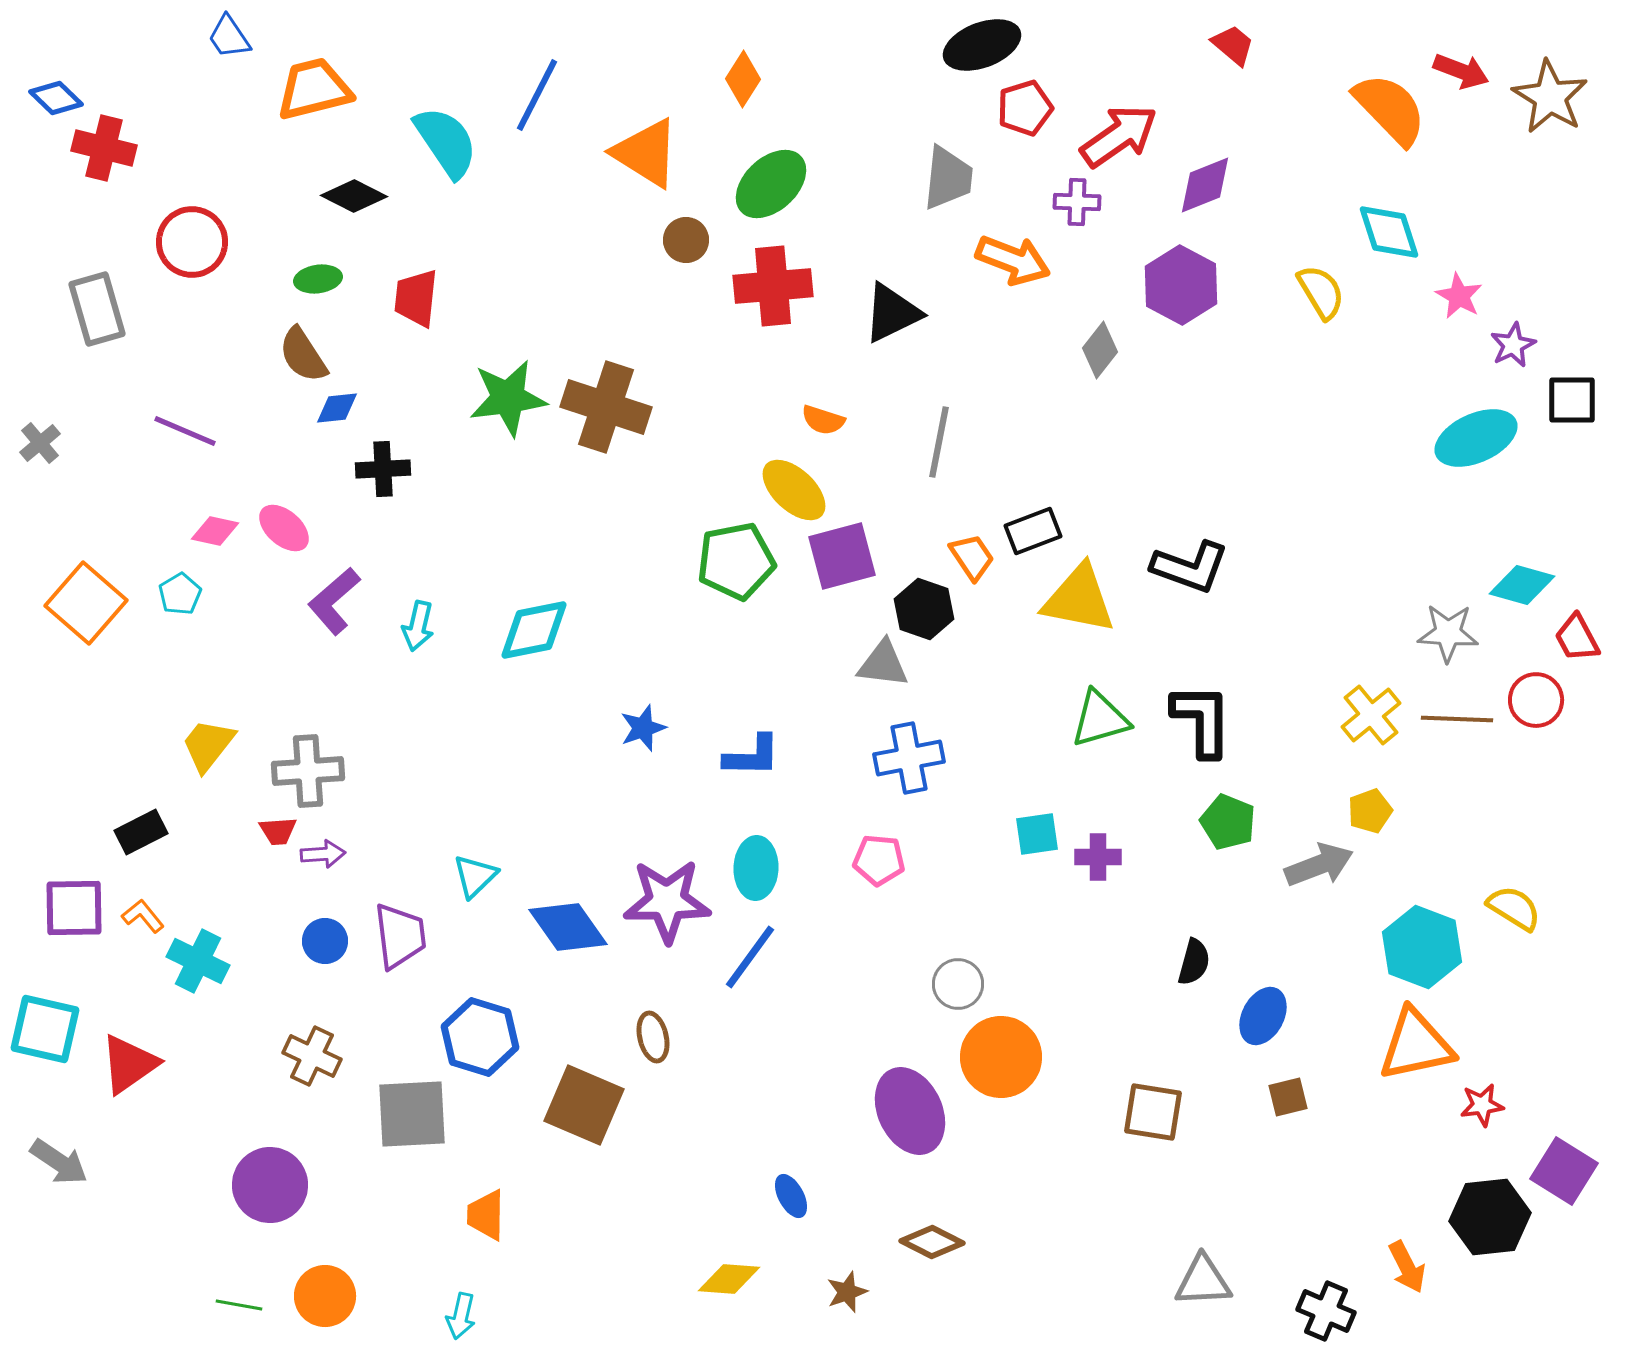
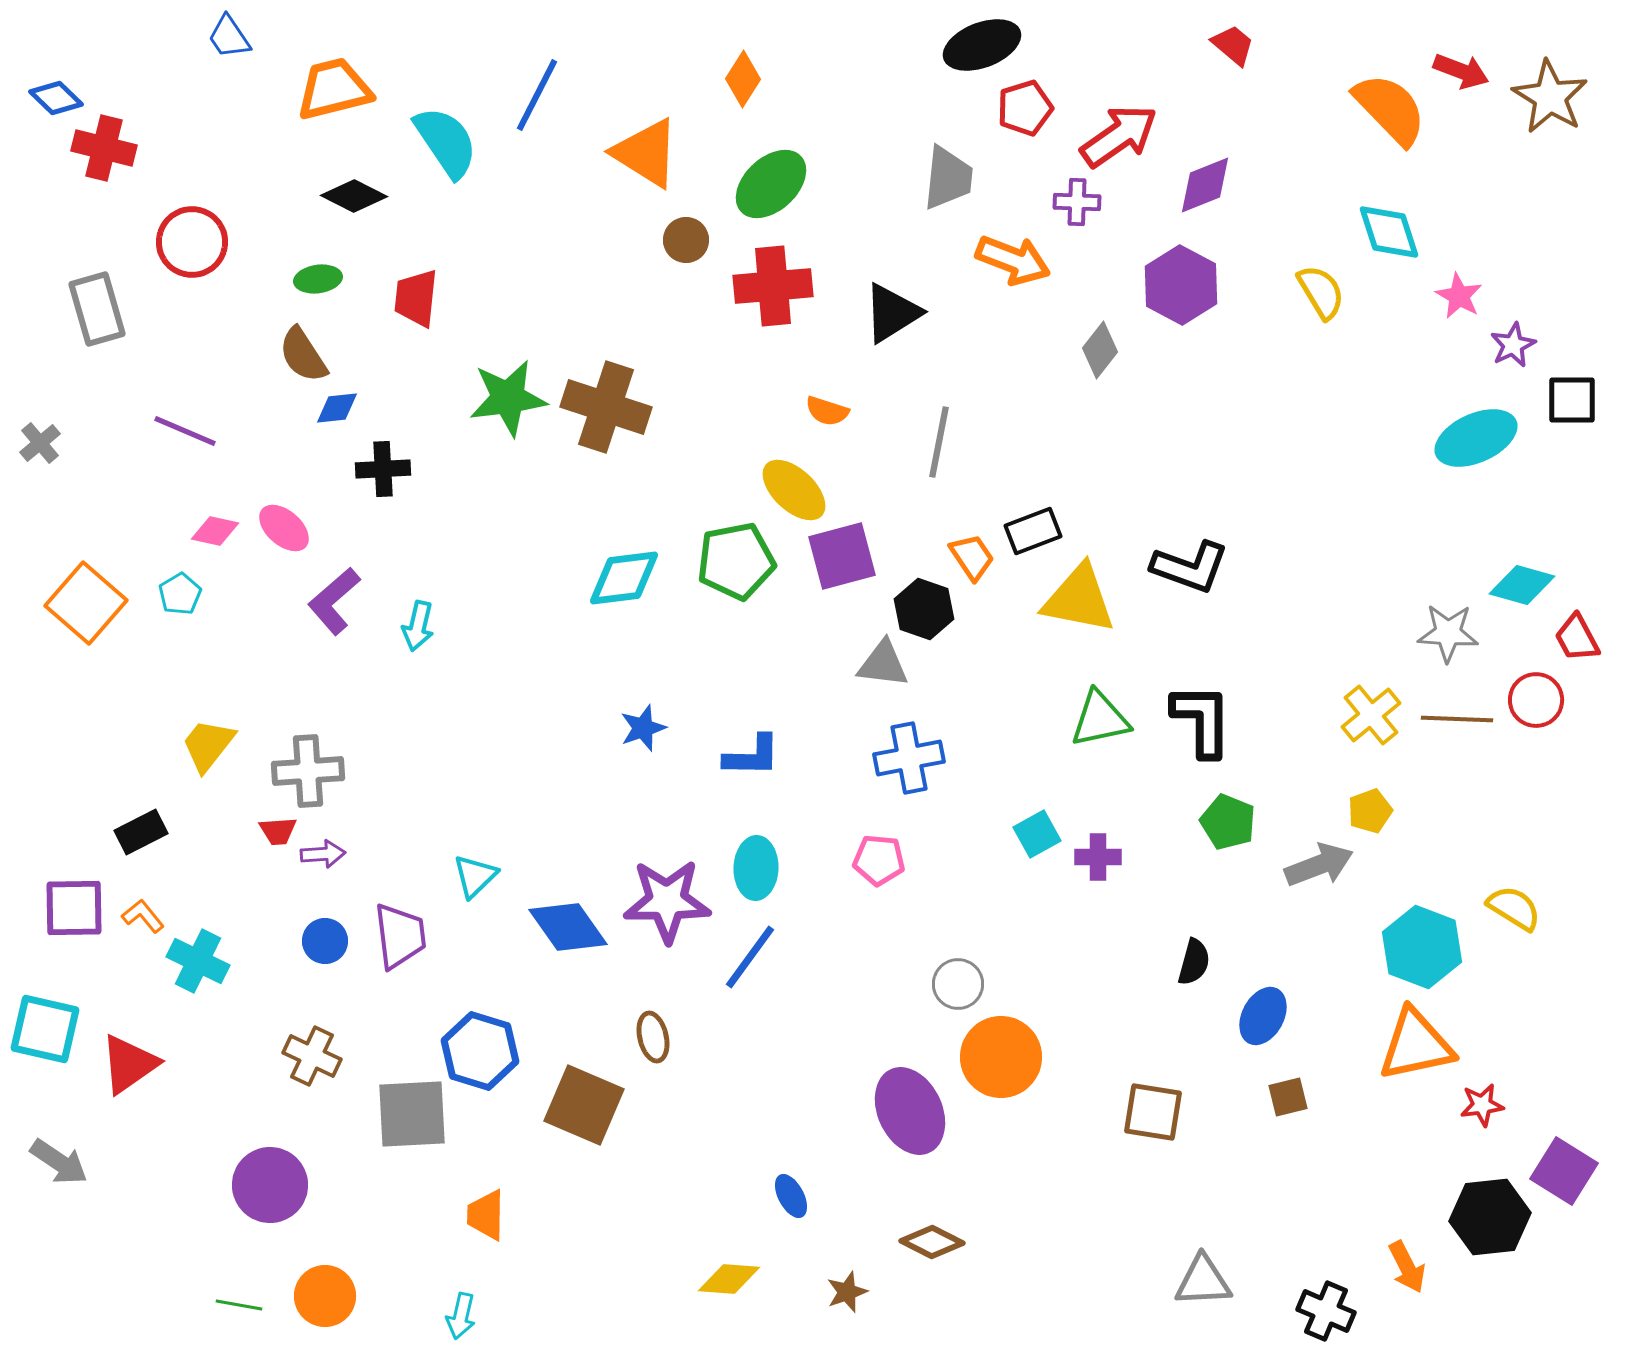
orange trapezoid at (314, 89): moved 20 px right
black triangle at (892, 313): rotated 6 degrees counterclockwise
orange semicircle at (823, 420): moved 4 px right, 9 px up
cyan diamond at (534, 630): moved 90 px right, 52 px up; rotated 4 degrees clockwise
green triangle at (1100, 719): rotated 4 degrees clockwise
cyan square at (1037, 834): rotated 21 degrees counterclockwise
blue hexagon at (480, 1037): moved 14 px down
